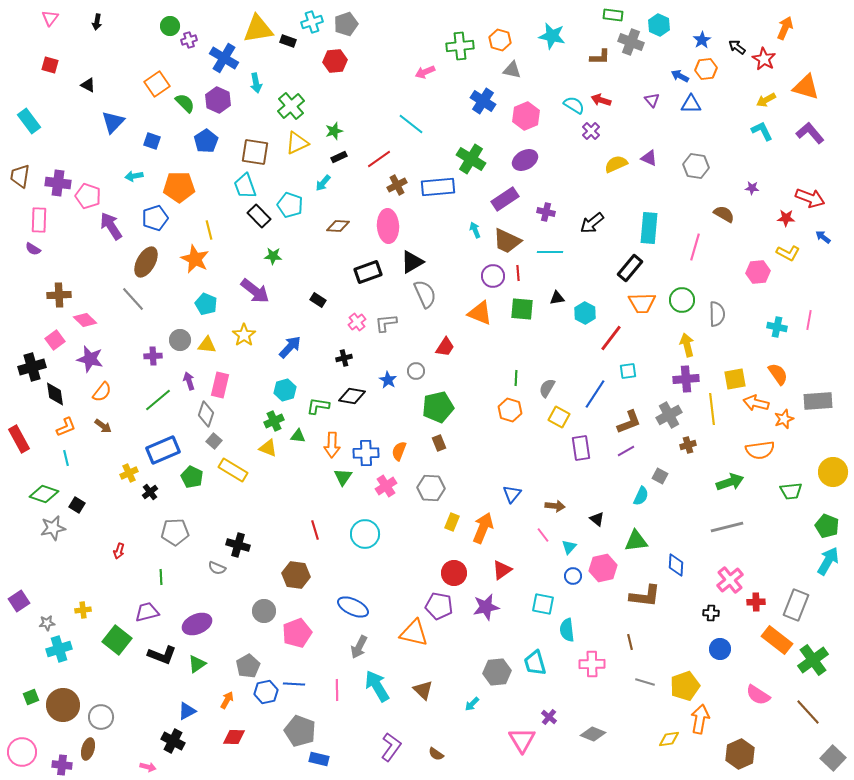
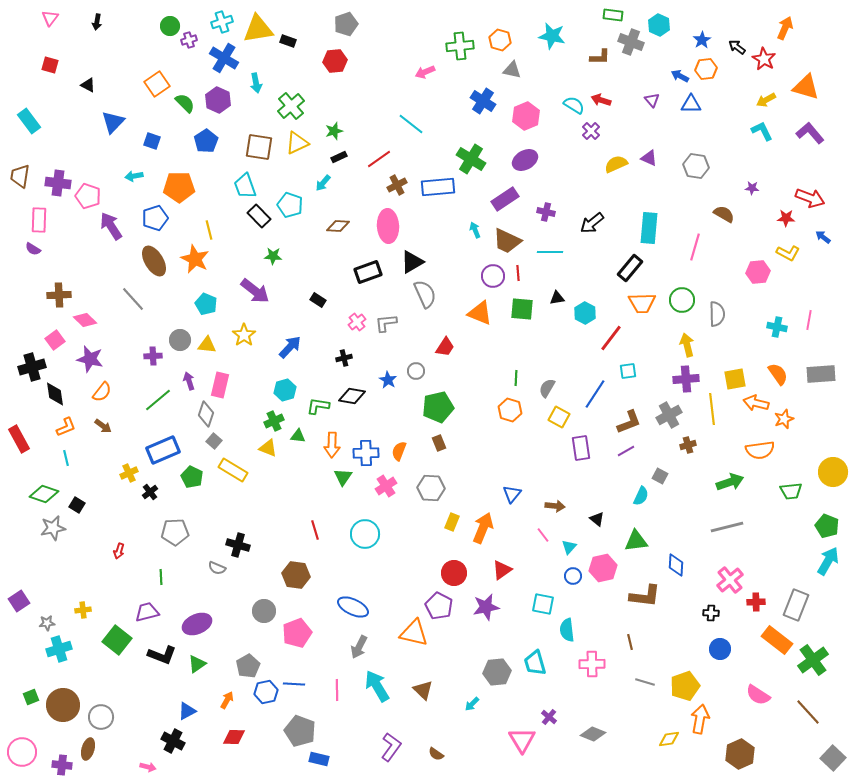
cyan cross at (312, 22): moved 90 px left
brown square at (255, 152): moved 4 px right, 5 px up
brown ellipse at (146, 262): moved 8 px right, 1 px up; rotated 60 degrees counterclockwise
gray rectangle at (818, 401): moved 3 px right, 27 px up
purple pentagon at (439, 606): rotated 16 degrees clockwise
